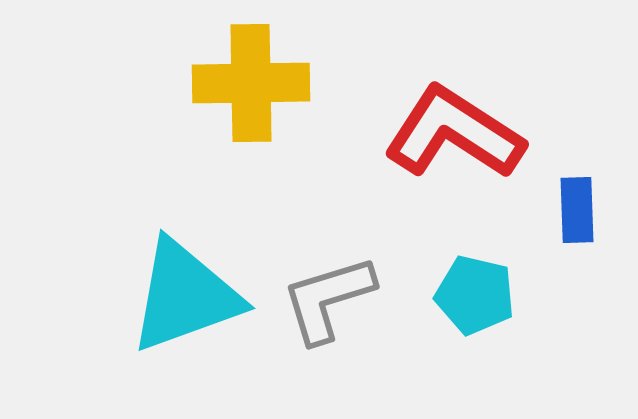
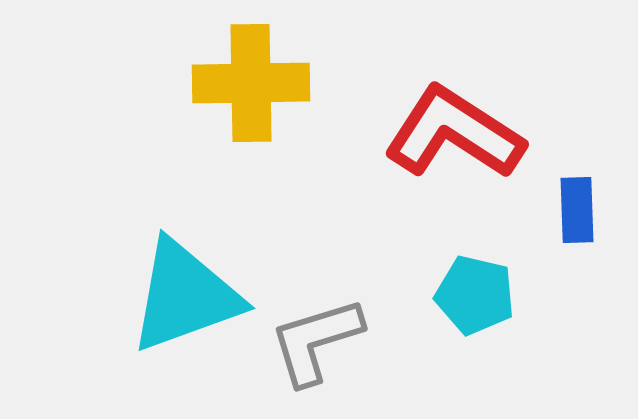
gray L-shape: moved 12 px left, 42 px down
